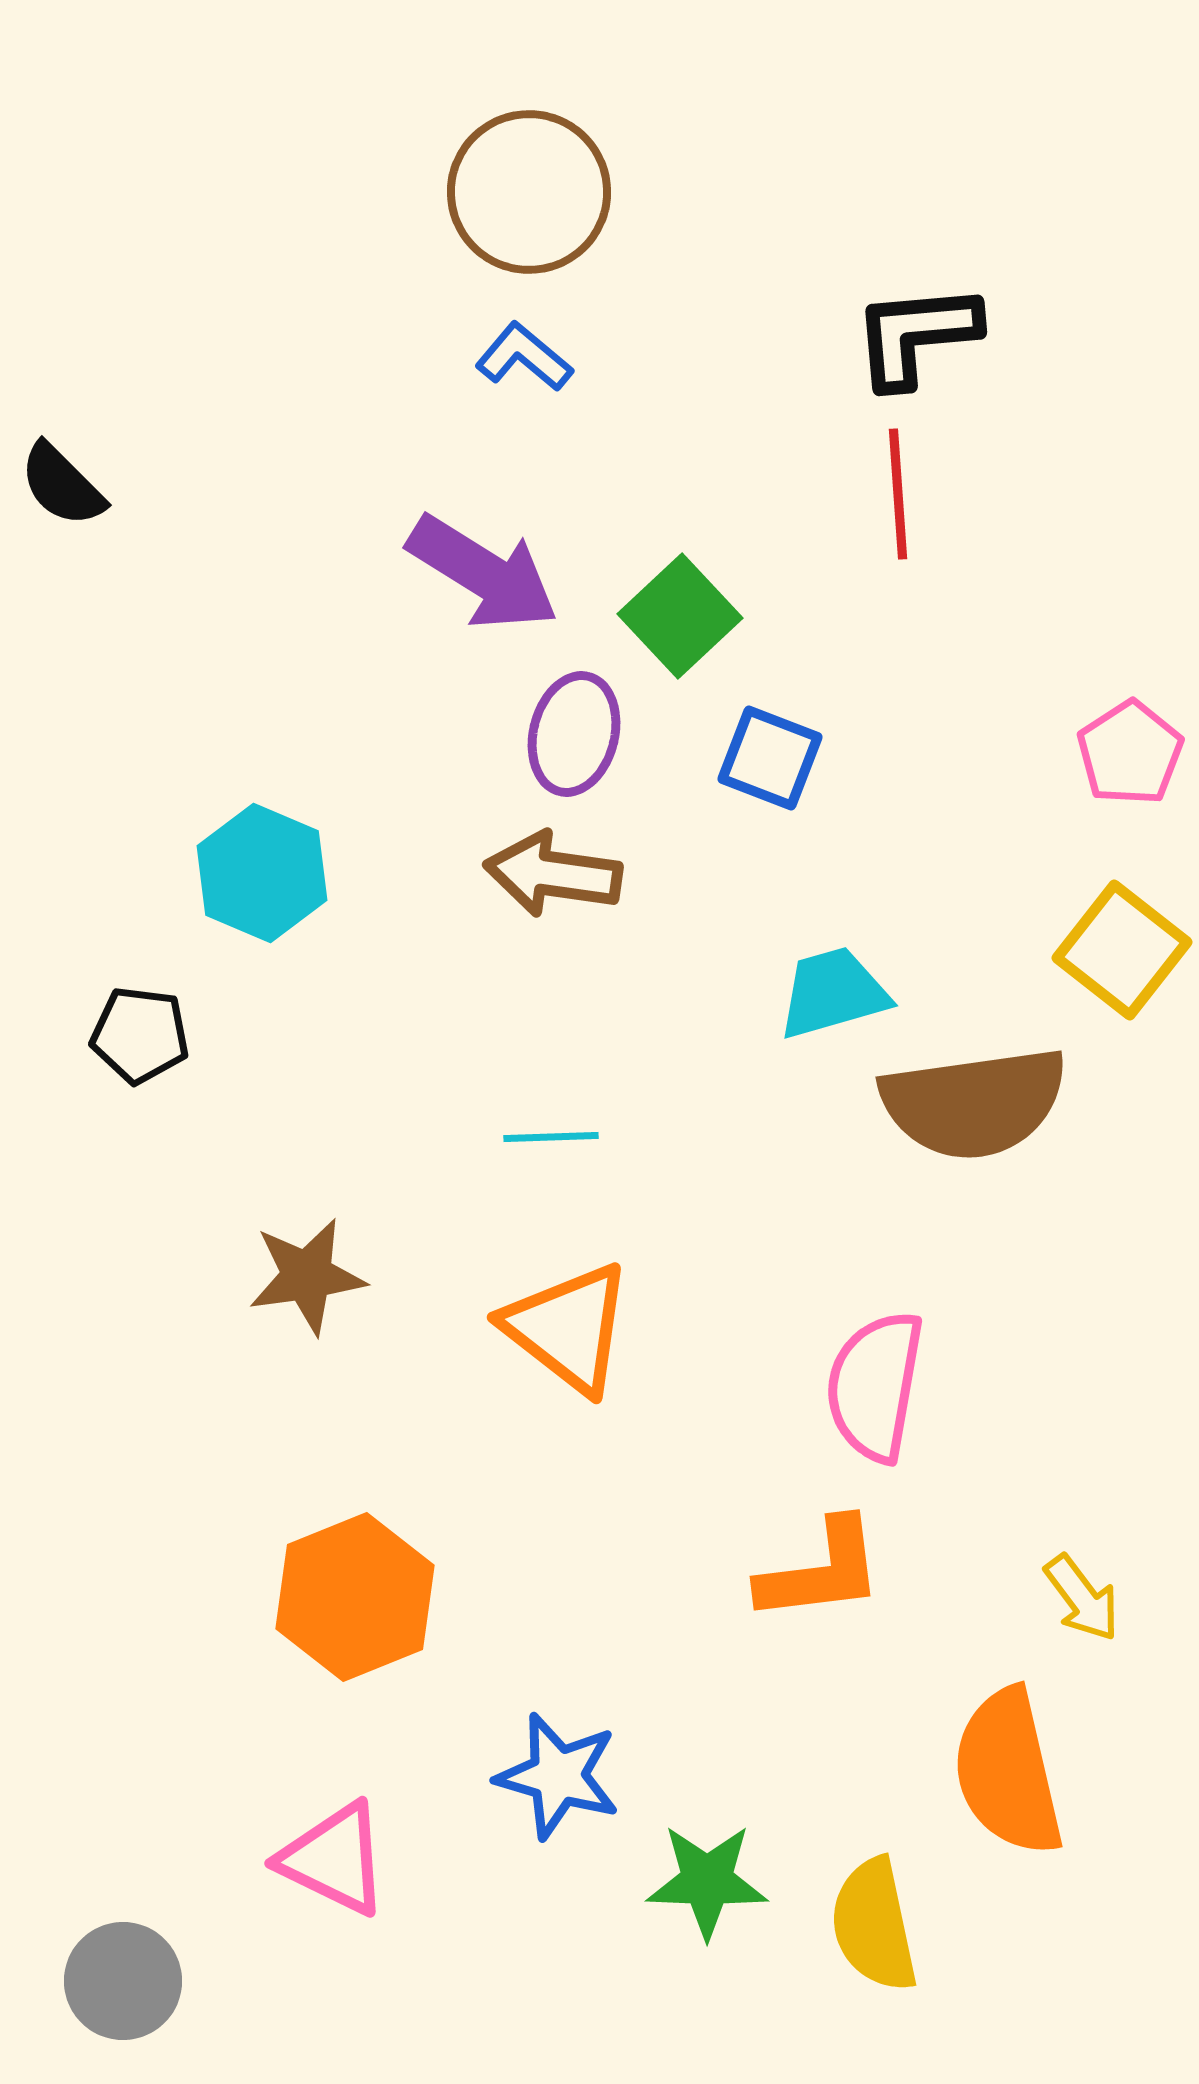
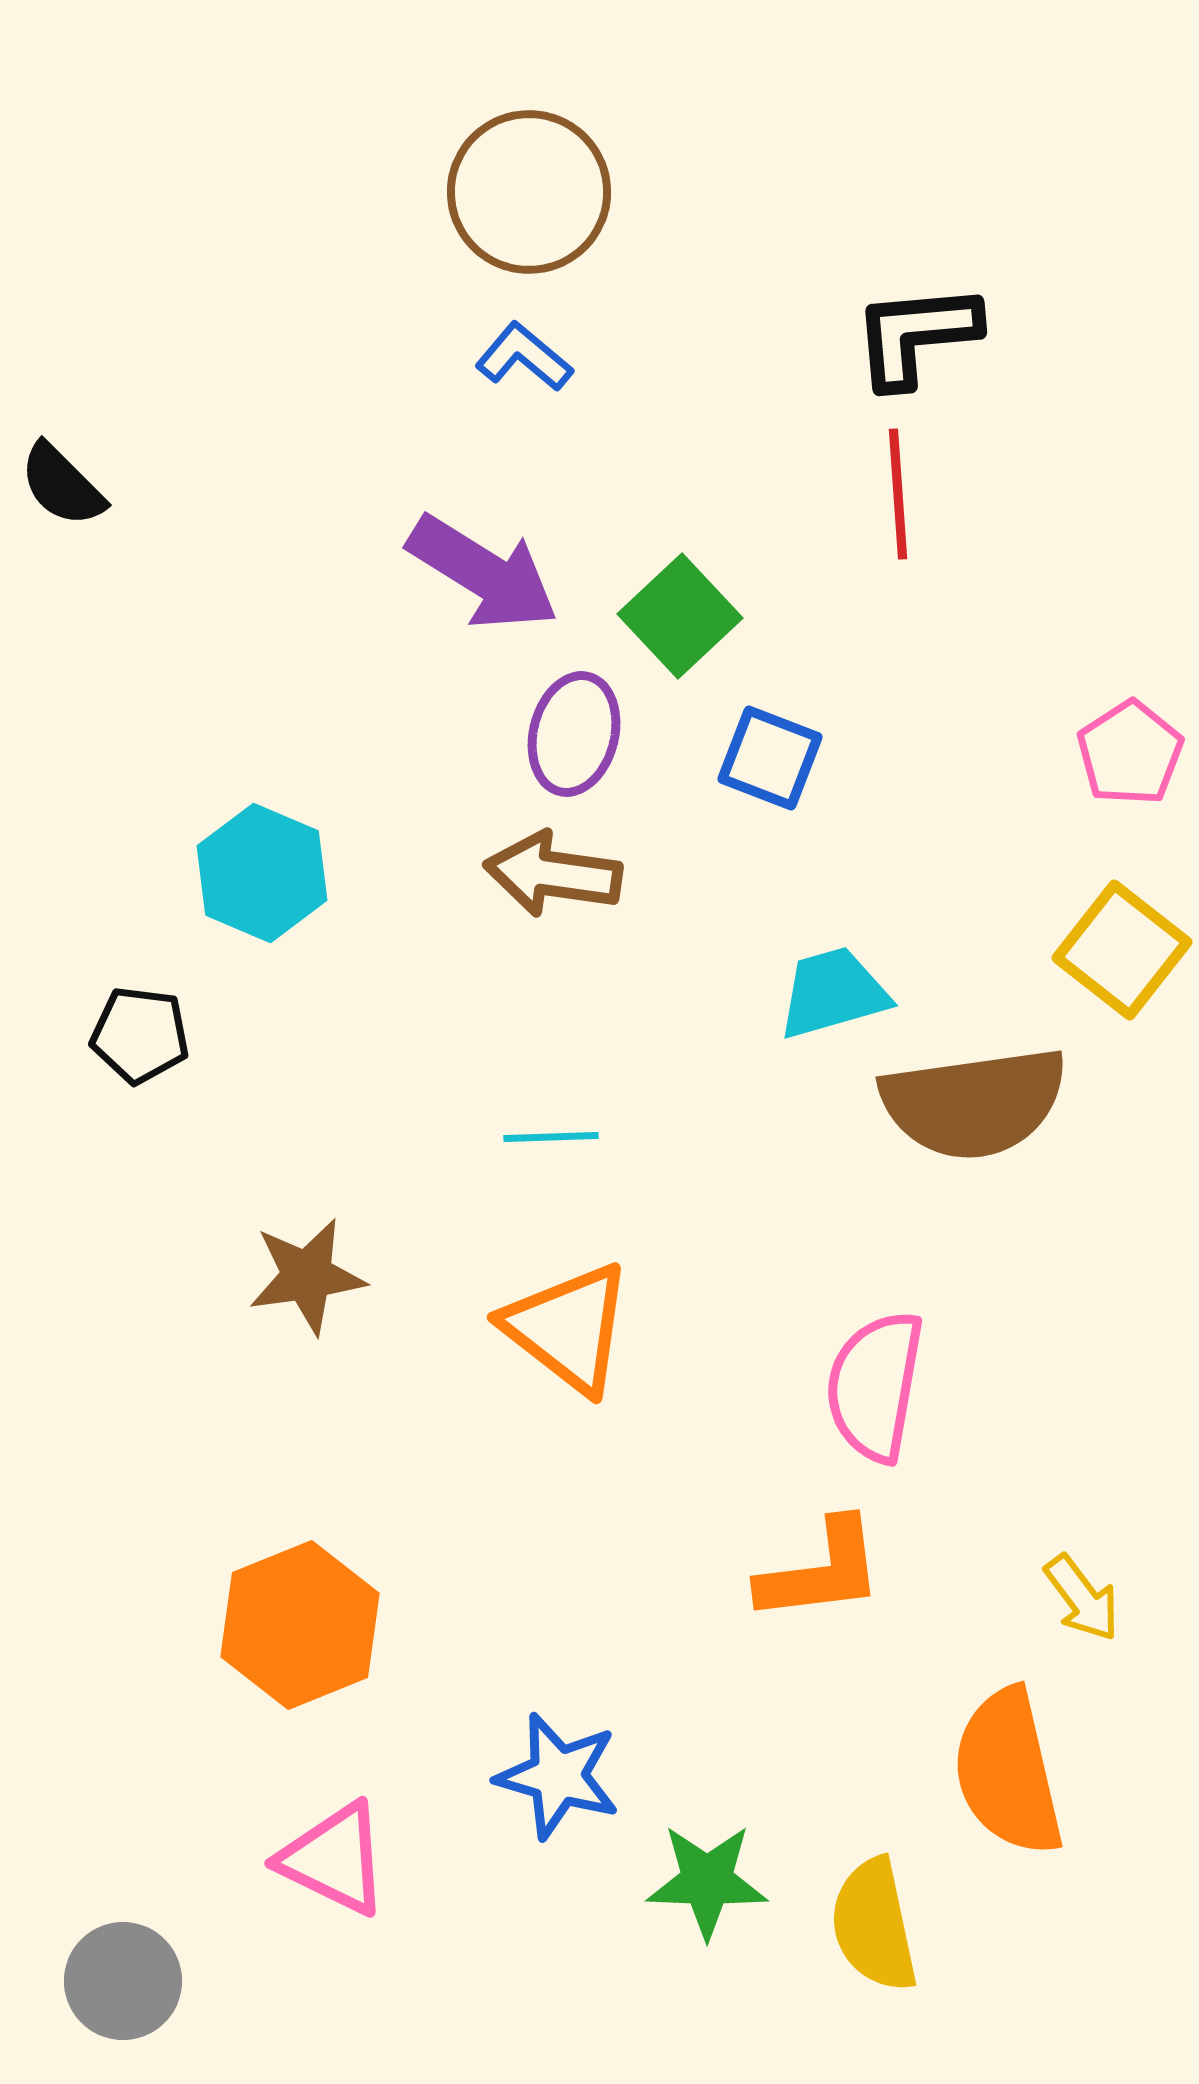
orange hexagon: moved 55 px left, 28 px down
